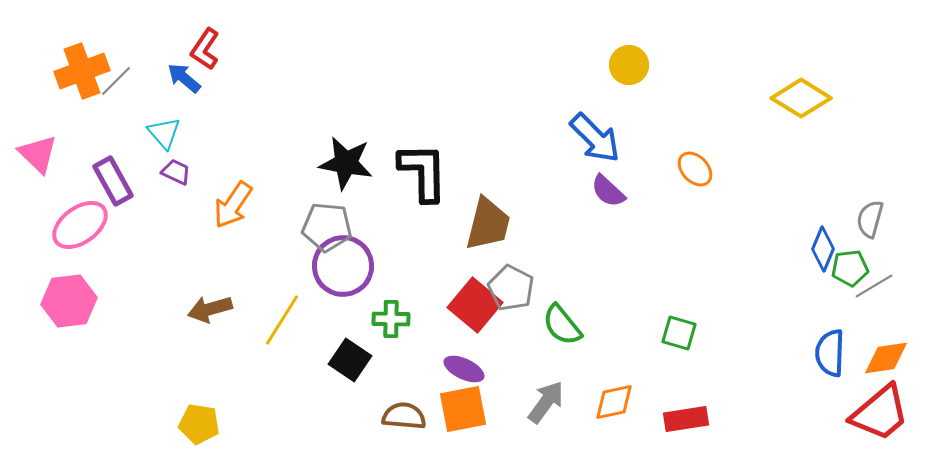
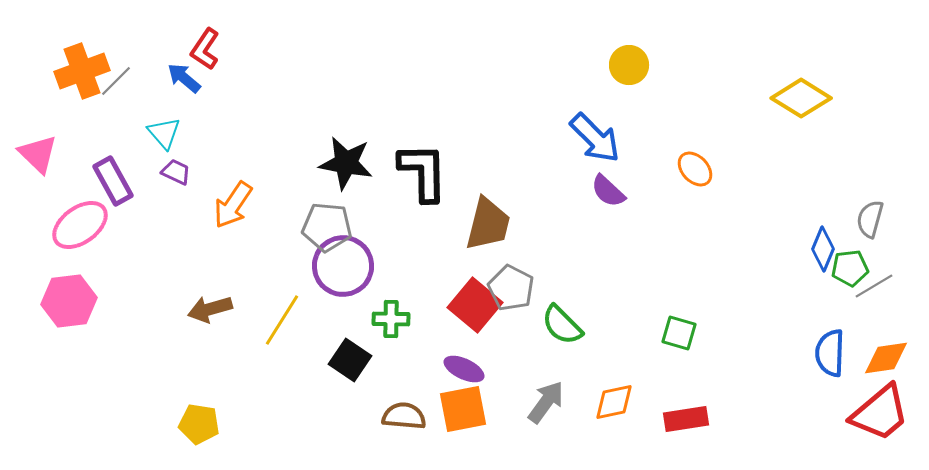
green semicircle at (562, 325): rotated 6 degrees counterclockwise
